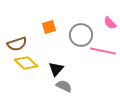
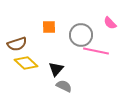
orange square: rotated 16 degrees clockwise
pink line: moved 7 px left
